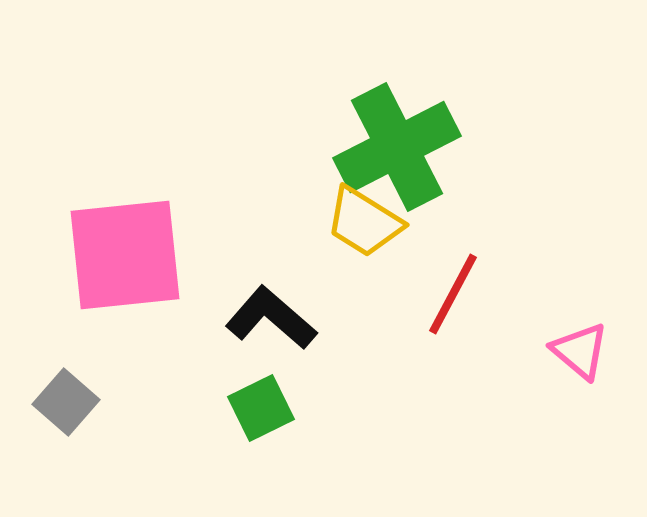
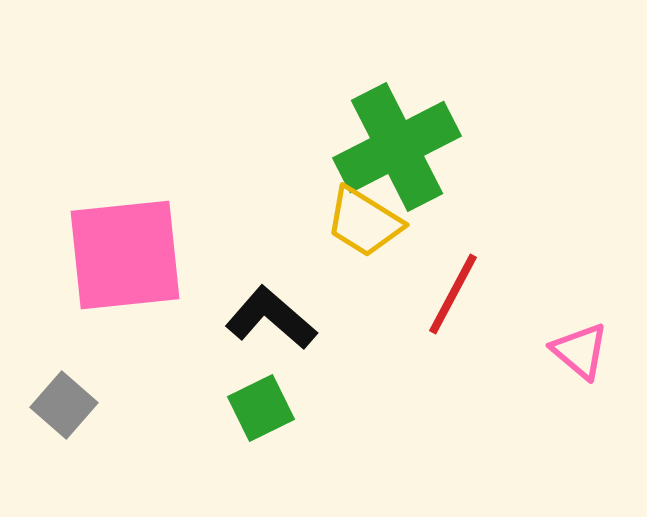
gray square: moved 2 px left, 3 px down
